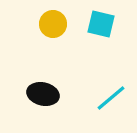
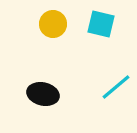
cyan line: moved 5 px right, 11 px up
